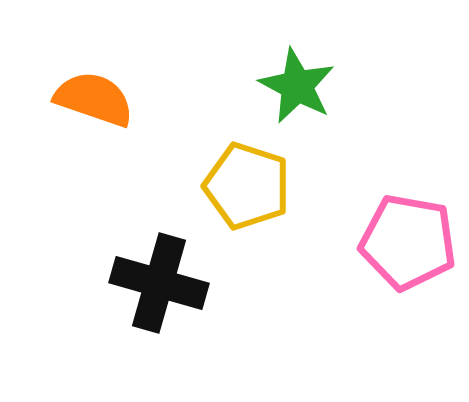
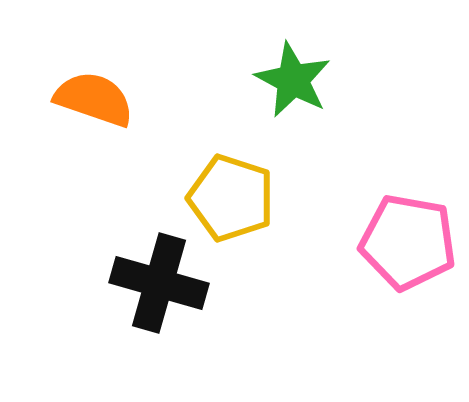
green star: moved 4 px left, 6 px up
yellow pentagon: moved 16 px left, 12 px down
